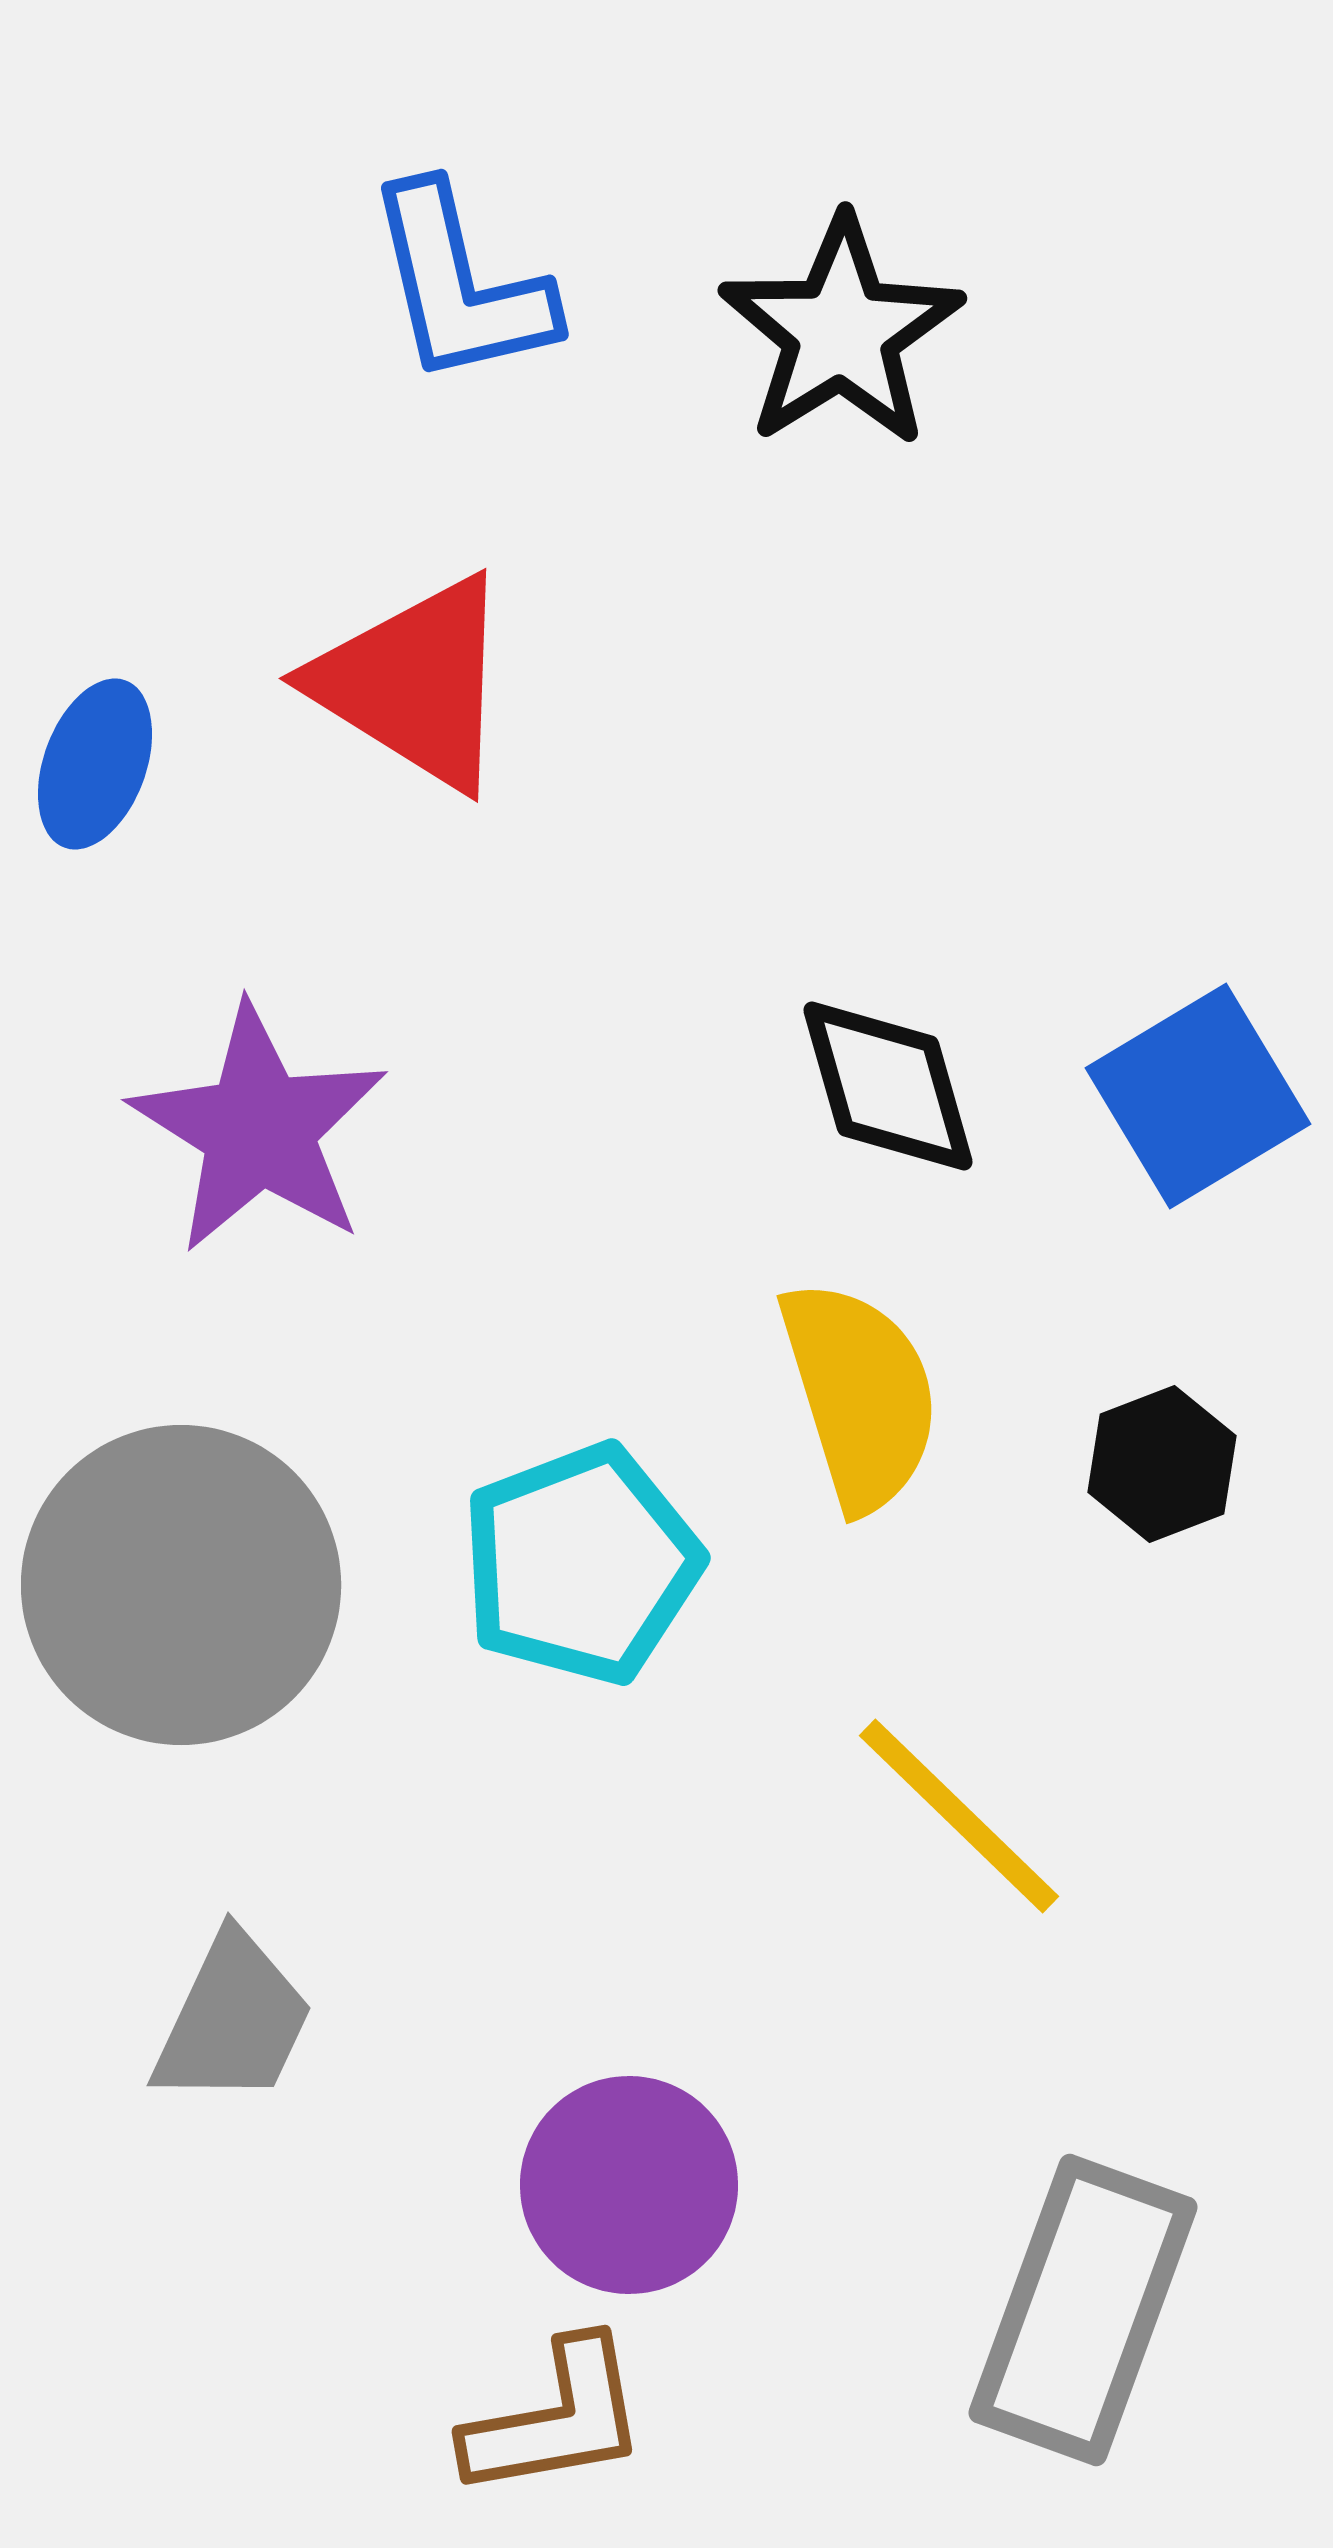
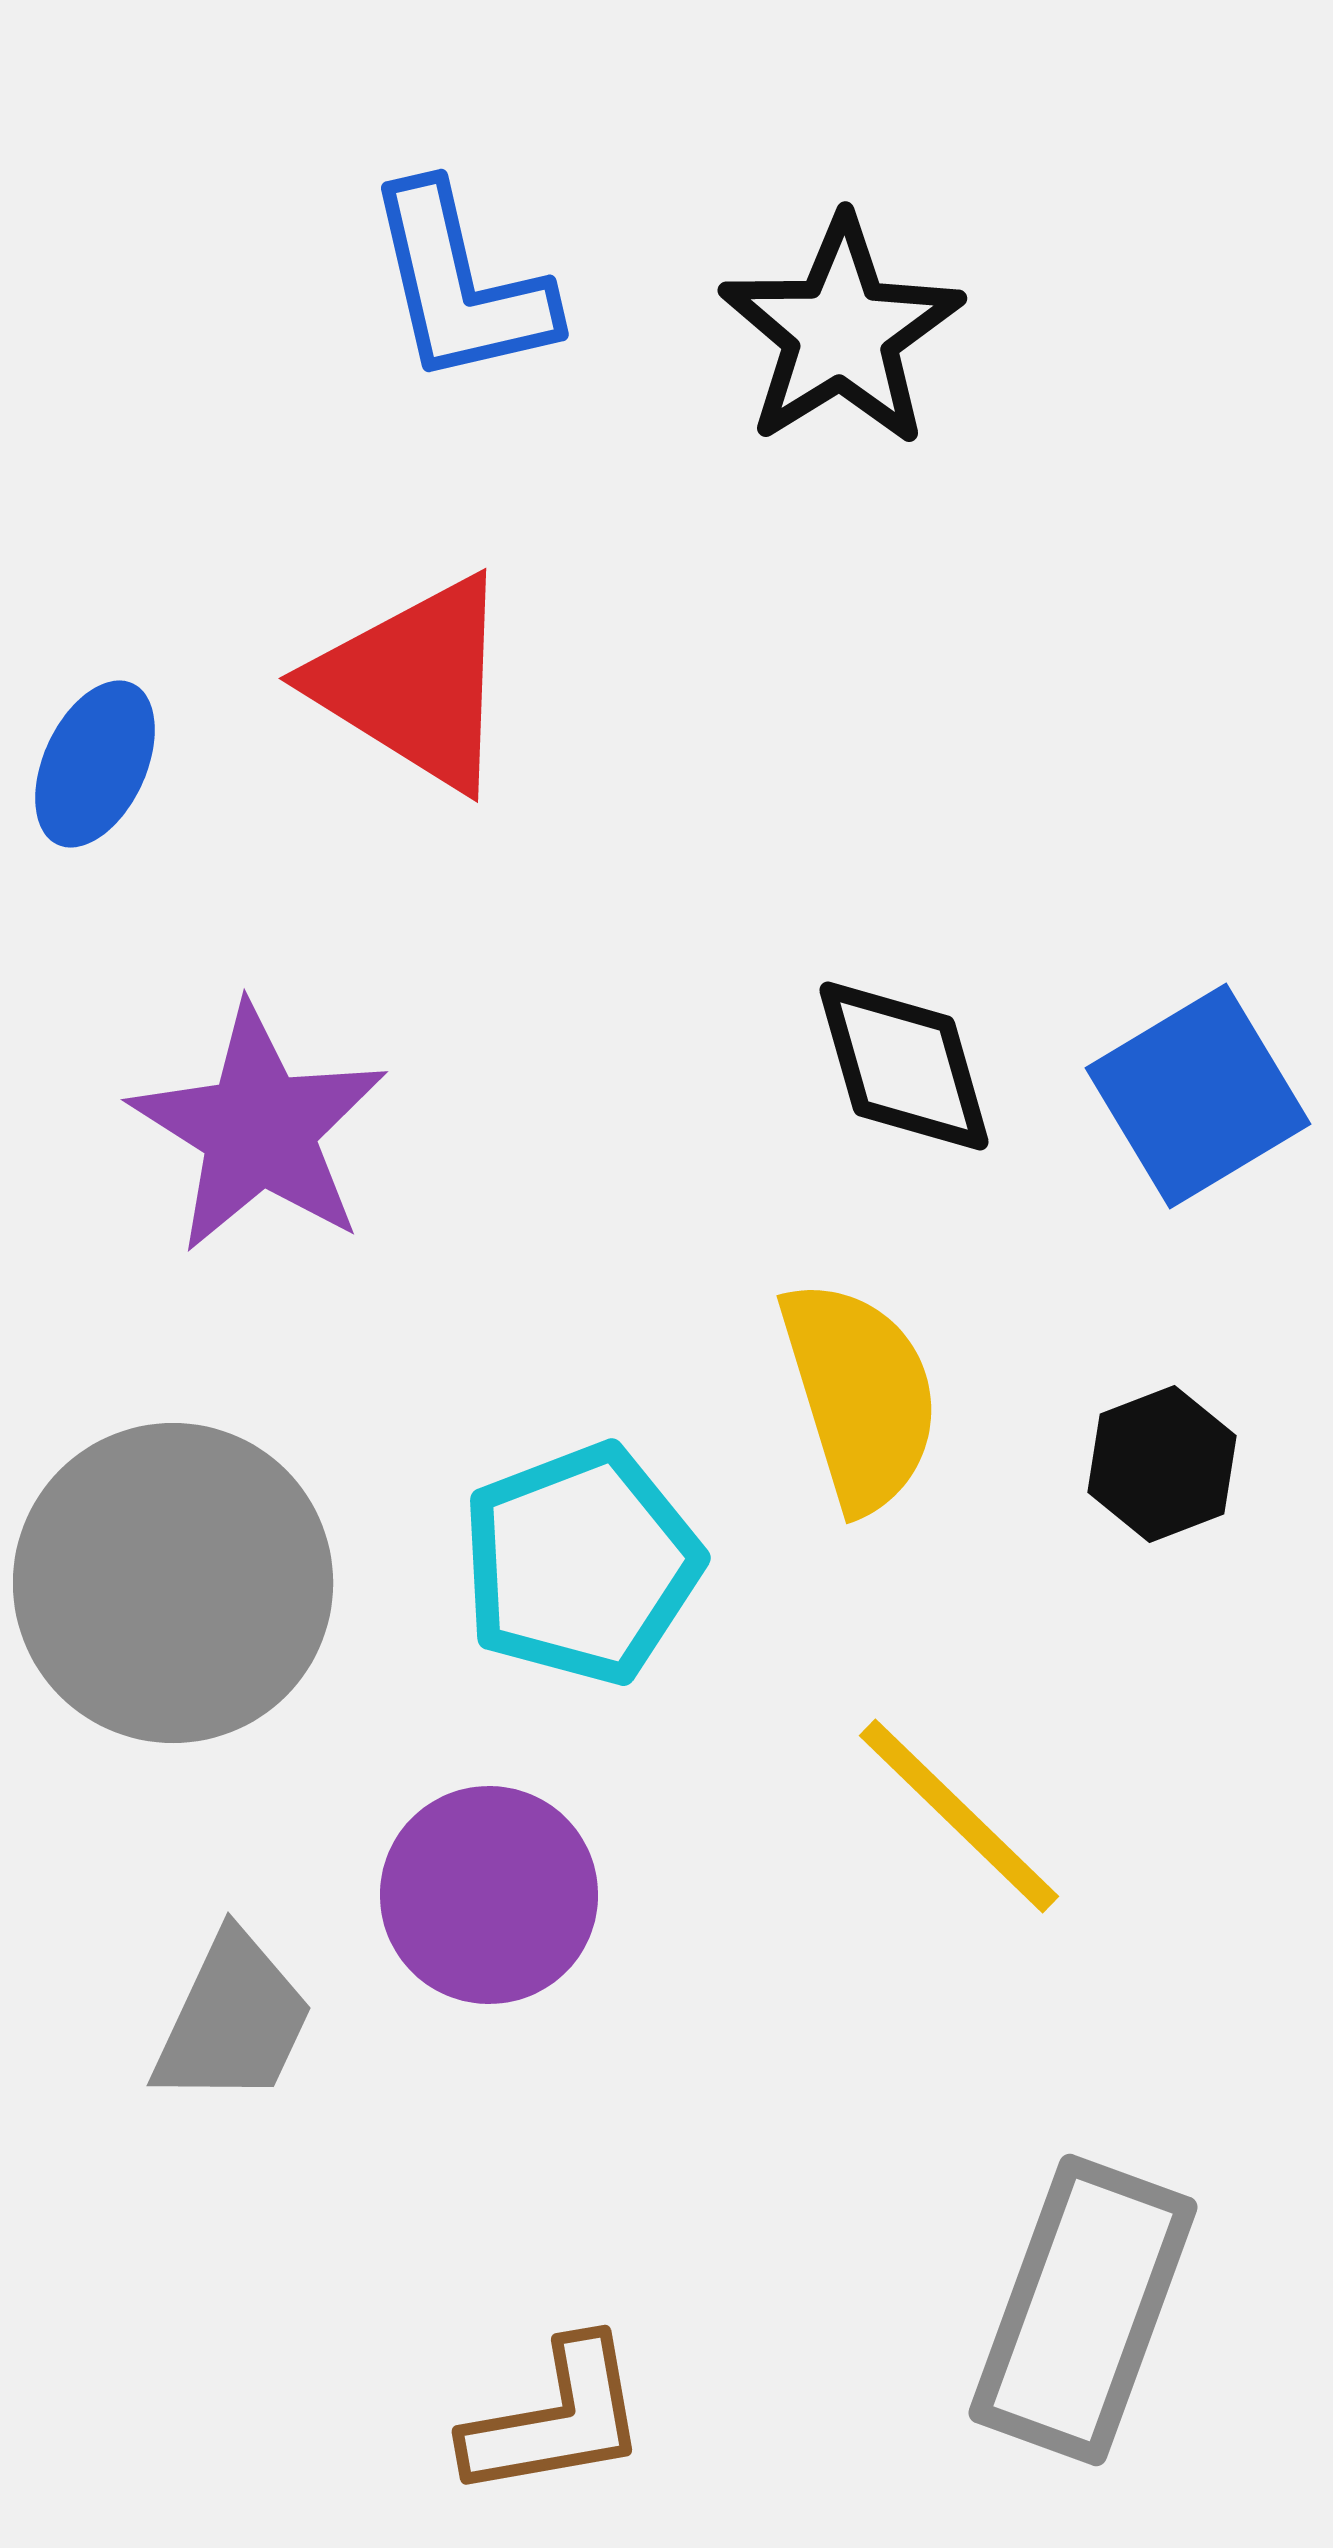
blue ellipse: rotated 5 degrees clockwise
black diamond: moved 16 px right, 20 px up
gray circle: moved 8 px left, 2 px up
purple circle: moved 140 px left, 290 px up
